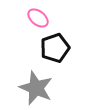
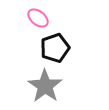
gray star: moved 9 px right, 2 px up; rotated 12 degrees clockwise
